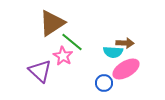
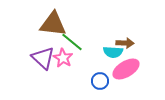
brown triangle: moved 1 px right, 1 px down; rotated 40 degrees clockwise
pink star: moved 2 px down
purple triangle: moved 3 px right, 13 px up
blue circle: moved 4 px left, 2 px up
